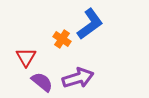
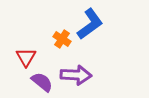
purple arrow: moved 2 px left, 3 px up; rotated 20 degrees clockwise
